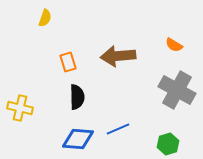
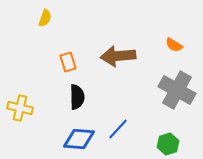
blue line: rotated 25 degrees counterclockwise
blue diamond: moved 1 px right
